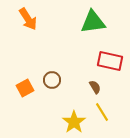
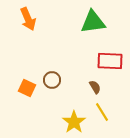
orange arrow: rotated 10 degrees clockwise
red rectangle: rotated 10 degrees counterclockwise
orange square: moved 2 px right; rotated 36 degrees counterclockwise
